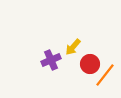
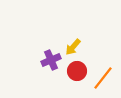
red circle: moved 13 px left, 7 px down
orange line: moved 2 px left, 3 px down
